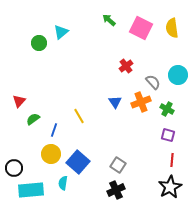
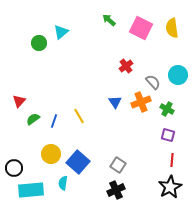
blue line: moved 9 px up
